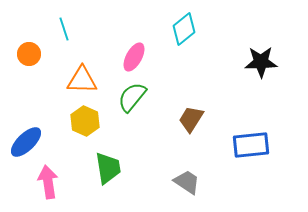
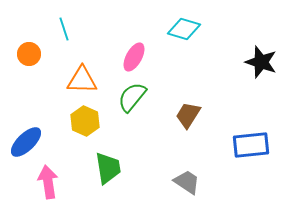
cyan diamond: rotated 56 degrees clockwise
black star: rotated 20 degrees clockwise
brown trapezoid: moved 3 px left, 4 px up
